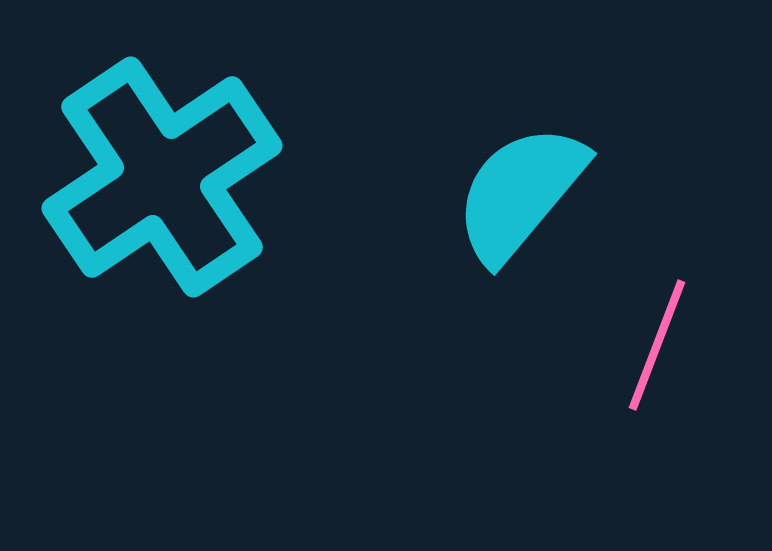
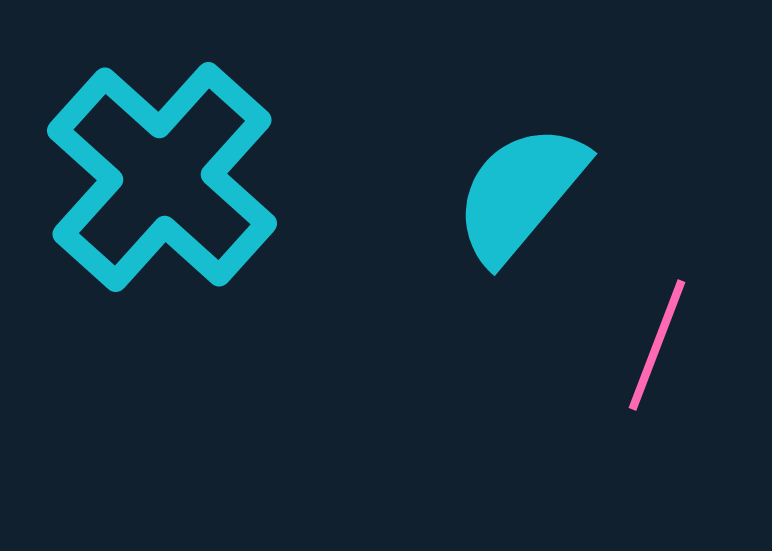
cyan cross: rotated 14 degrees counterclockwise
